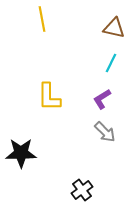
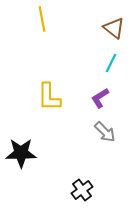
brown triangle: rotated 25 degrees clockwise
purple L-shape: moved 2 px left, 1 px up
